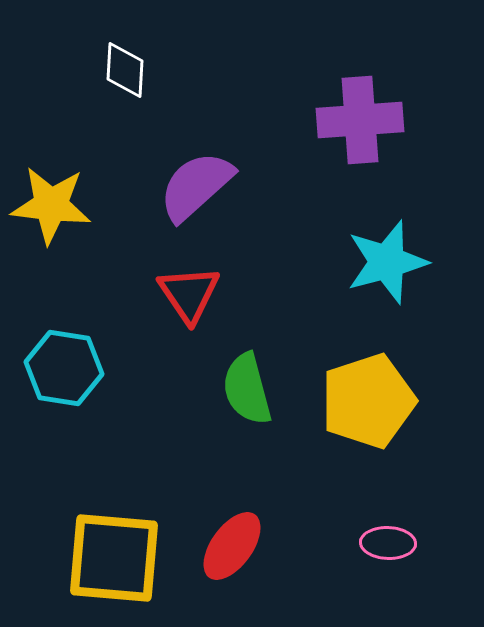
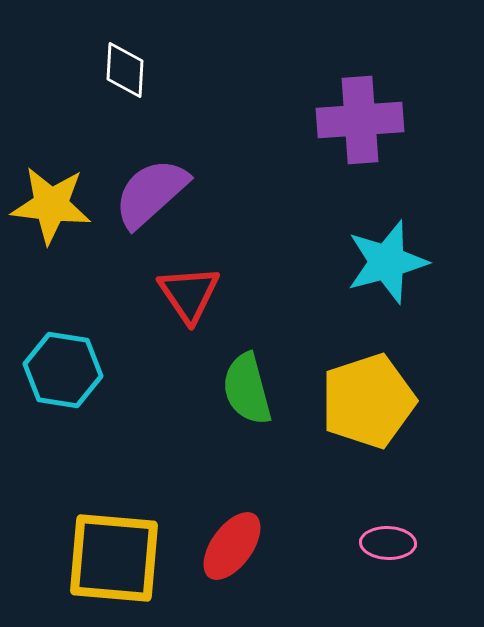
purple semicircle: moved 45 px left, 7 px down
cyan hexagon: moved 1 px left, 2 px down
